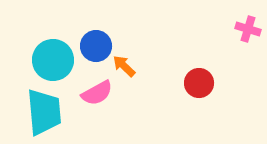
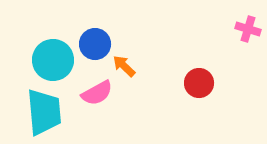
blue circle: moved 1 px left, 2 px up
